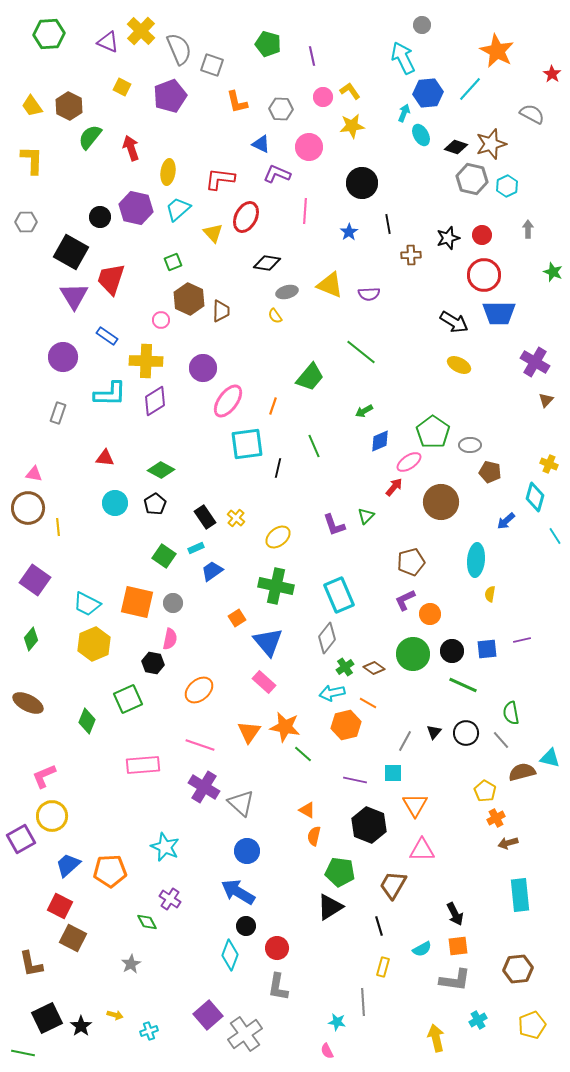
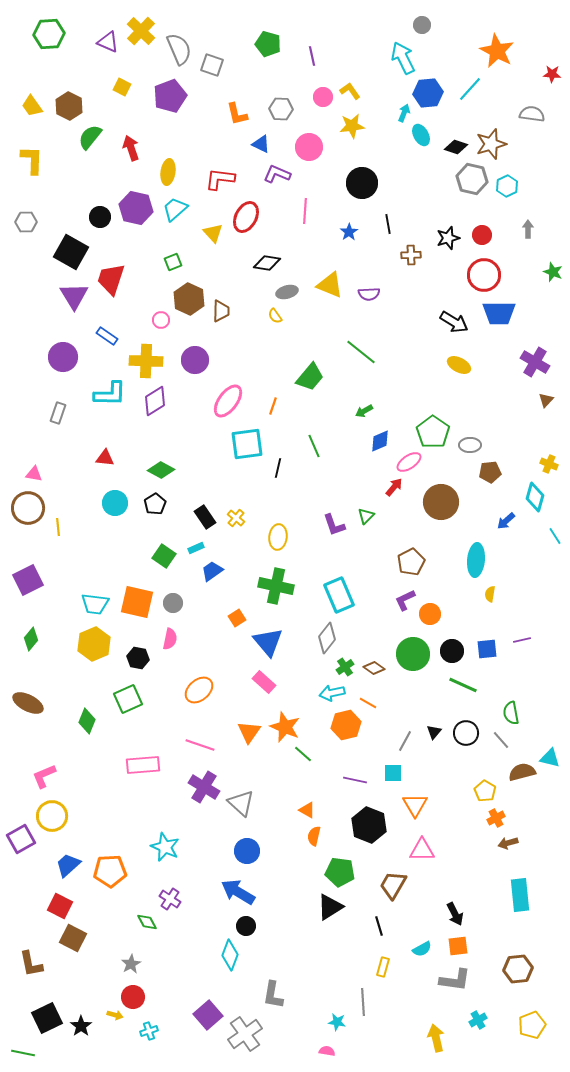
red star at (552, 74): rotated 30 degrees counterclockwise
orange L-shape at (237, 102): moved 12 px down
gray semicircle at (532, 114): rotated 20 degrees counterclockwise
cyan trapezoid at (178, 209): moved 3 px left
purple circle at (203, 368): moved 8 px left, 8 px up
brown pentagon at (490, 472): rotated 20 degrees counterclockwise
yellow ellipse at (278, 537): rotated 45 degrees counterclockwise
brown pentagon at (411, 562): rotated 12 degrees counterclockwise
purple square at (35, 580): moved 7 px left; rotated 28 degrees clockwise
cyan trapezoid at (87, 604): moved 8 px right; rotated 20 degrees counterclockwise
black hexagon at (153, 663): moved 15 px left, 5 px up
orange star at (285, 727): rotated 12 degrees clockwise
red circle at (277, 948): moved 144 px left, 49 px down
gray L-shape at (278, 987): moved 5 px left, 8 px down
pink semicircle at (327, 1051): rotated 126 degrees clockwise
